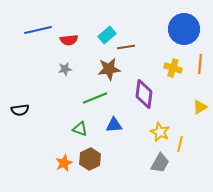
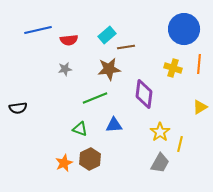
orange line: moved 1 px left
black semicircle: moved 2 px left, 2 px up
yellow star: rotated 12 degrees clockwise
